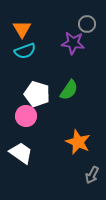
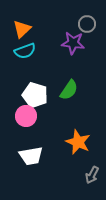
orange triangle: rotated 18 degrees clockwise
white pentagon: moved 2 px left, 1 px down
white trapezoid: moved 10 px right, 3 px down; rotated 135 degrees clockwise
